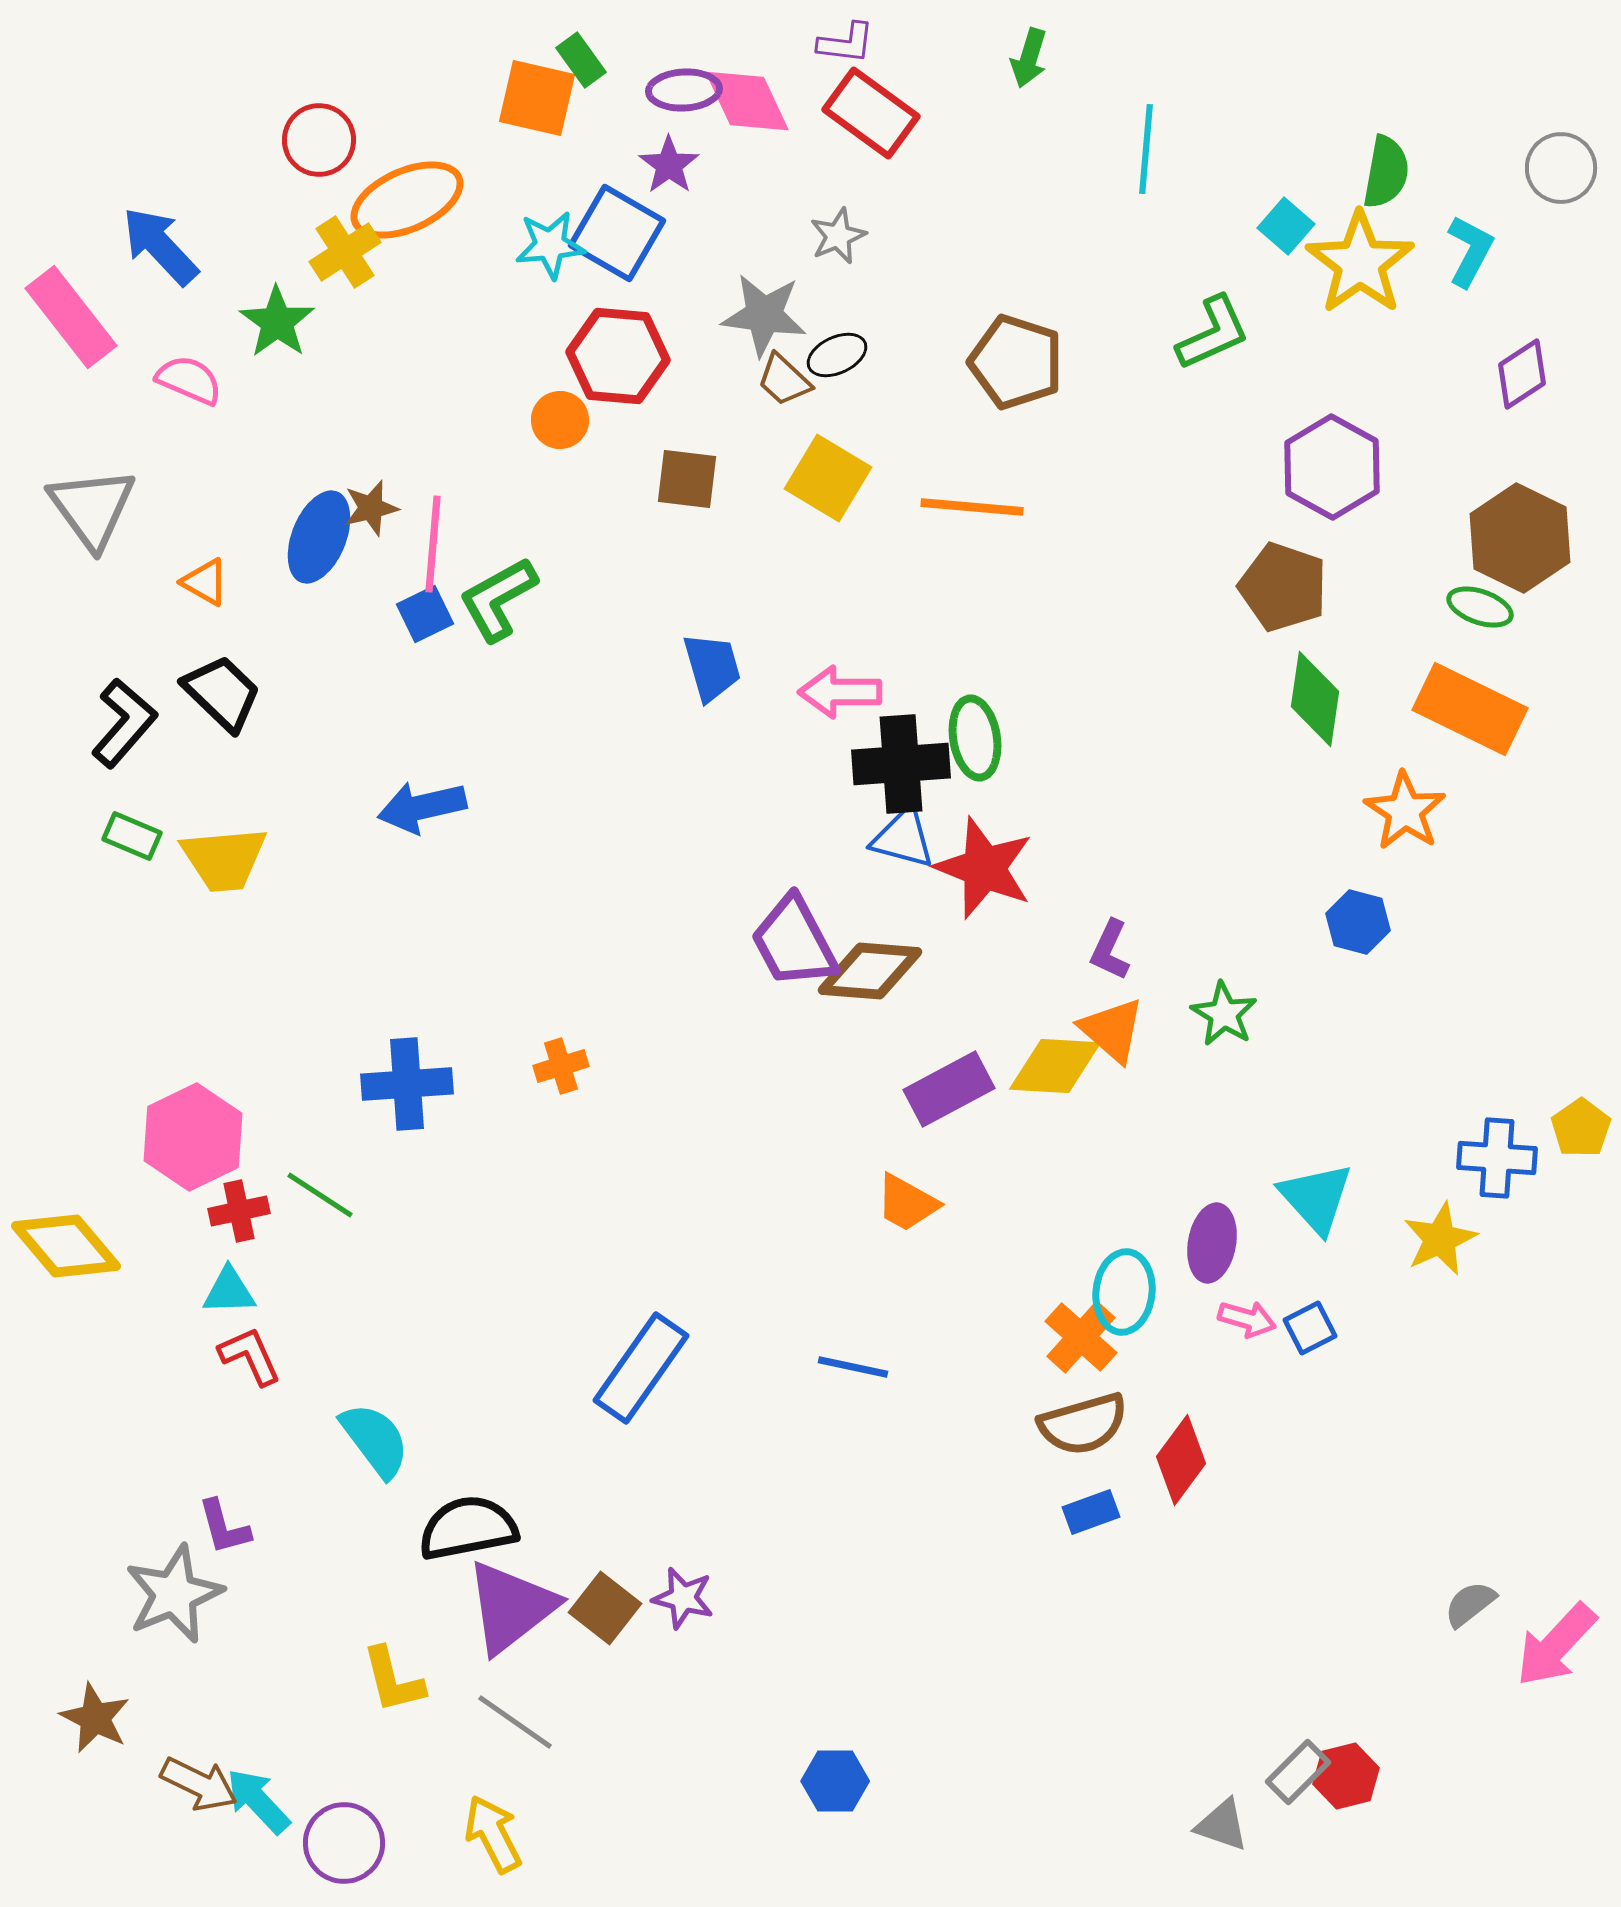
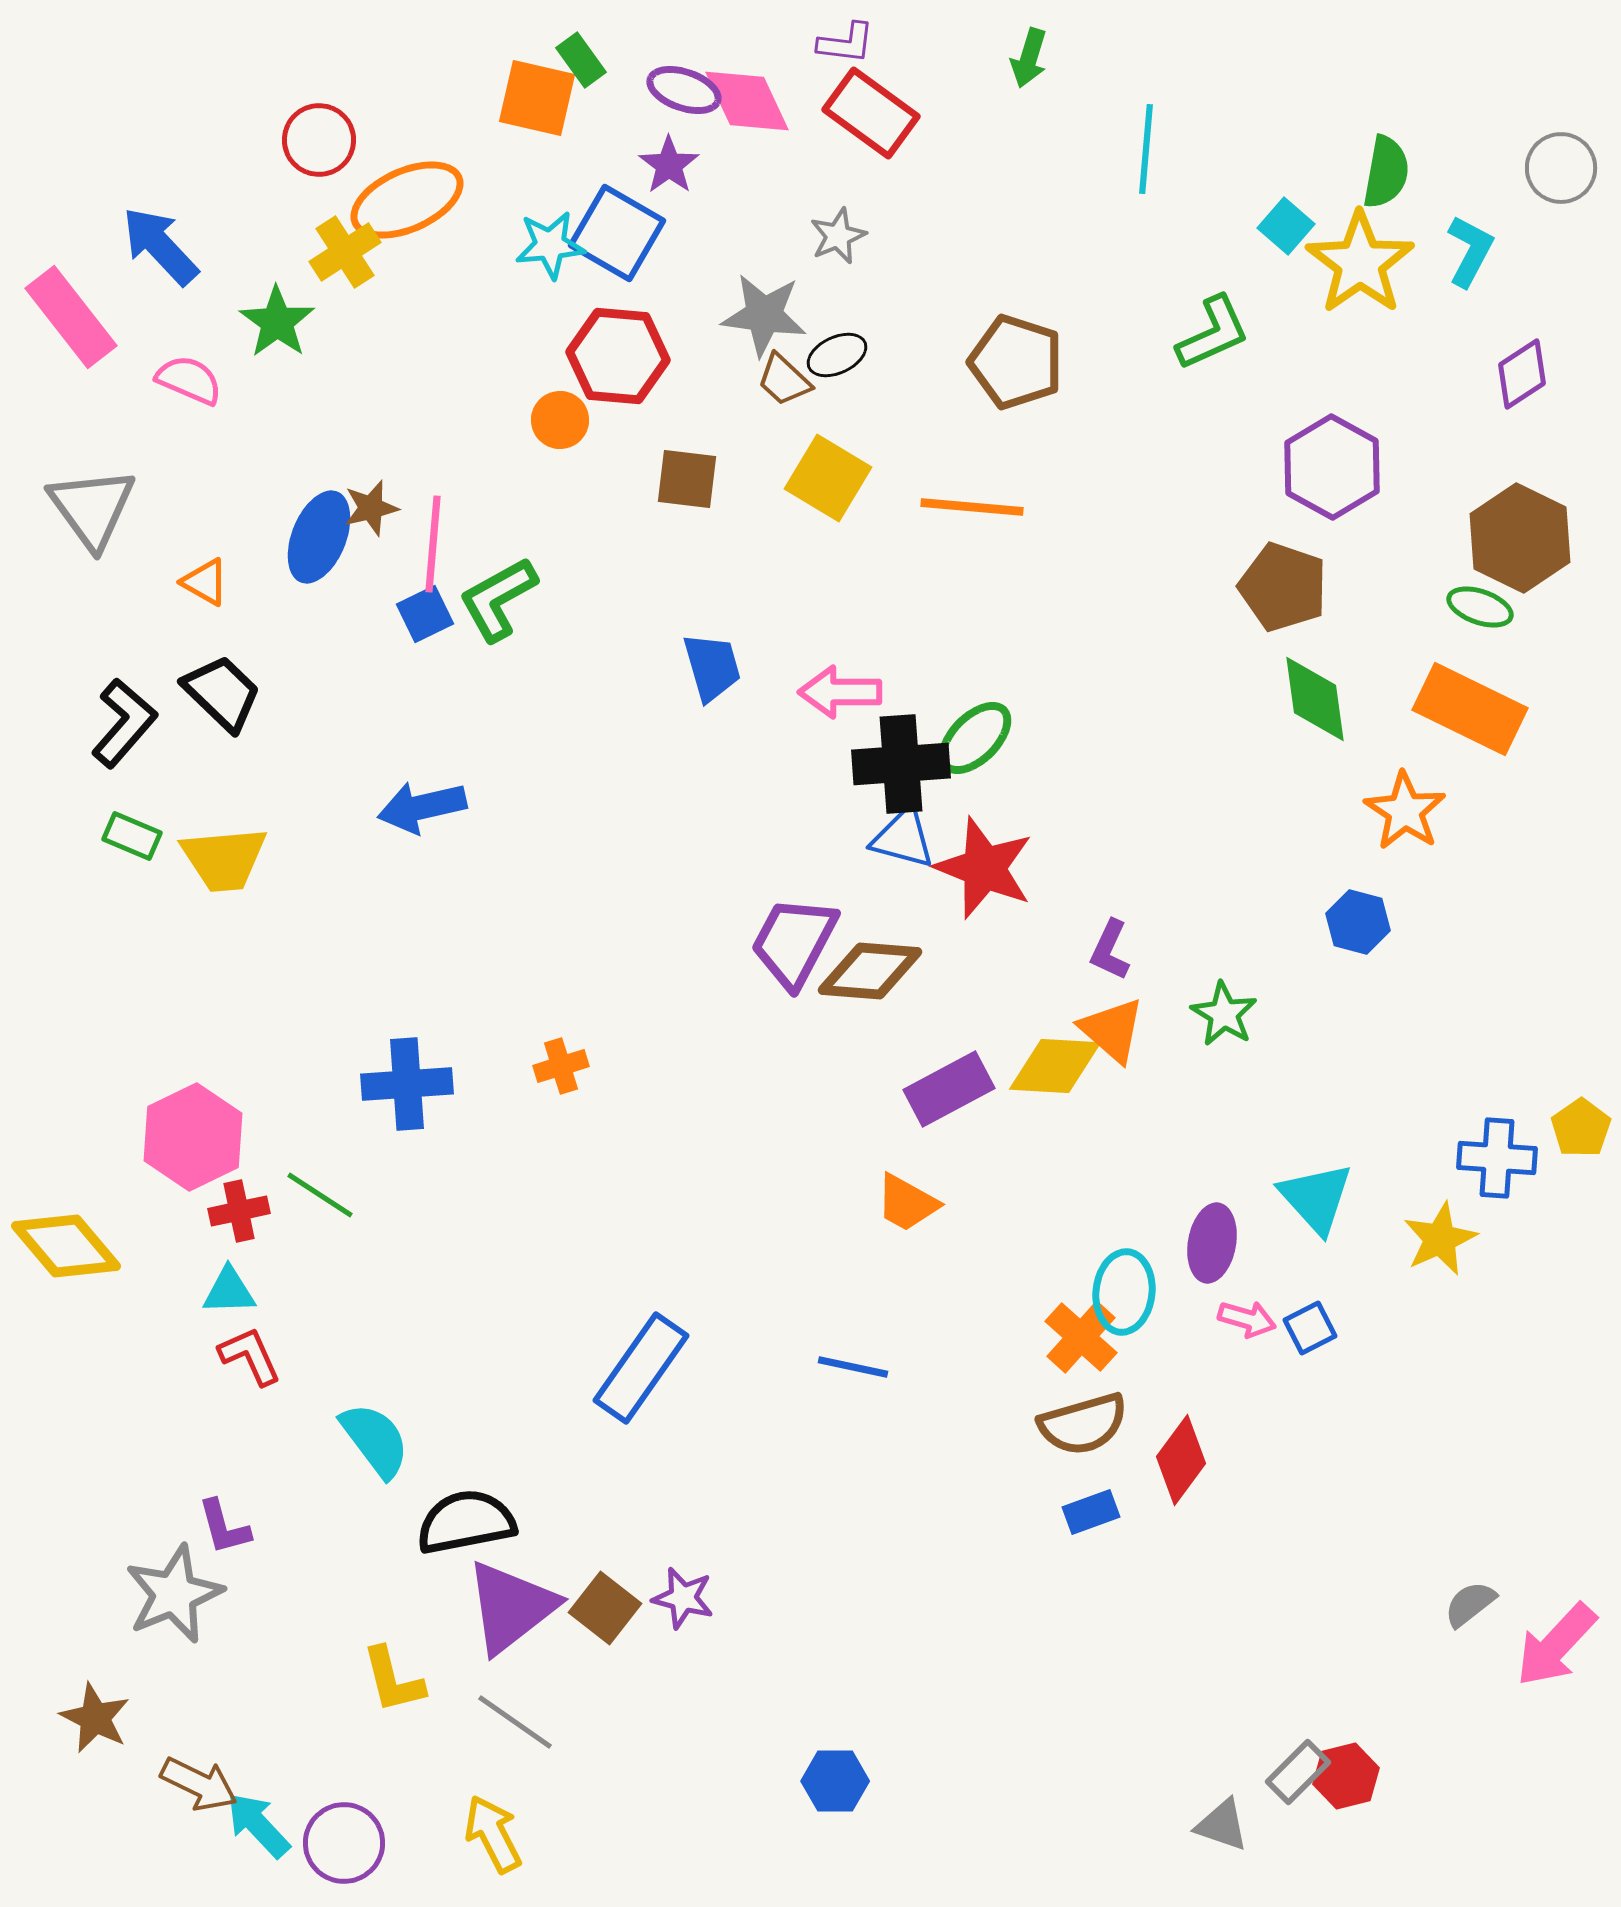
purple ellipse at (684, 90): rotated 22 degrees clockwise
green diamond at (1315, 699): rotated 16 degrees counterclockwise
green ellipse at (975, 738): rotated 54 degrees clockwise
purple trapezoid at (794, 942): rotated 56 degrees clockwise
black semicircle at (468, 1528): moved 2 px left, 6 px up
cyan arrow at (258, 1801): moved 24 px down
